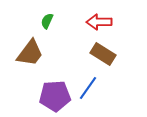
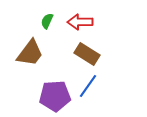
red arrow: moved 19 px left
brown rectangle: moved 16 px left
blue line: moved 2 px up
